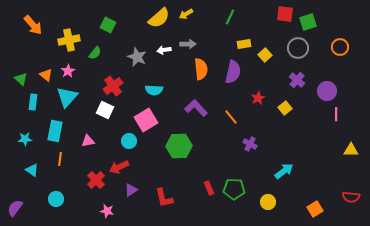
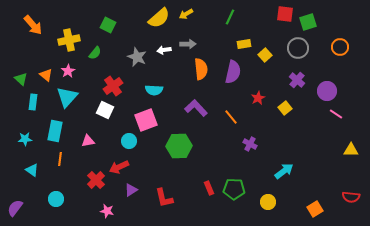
pink line at (336, 114): rotated 56 degrees counterclockwise
pink square at (146, 120): rotated 10 degrees clockwise
